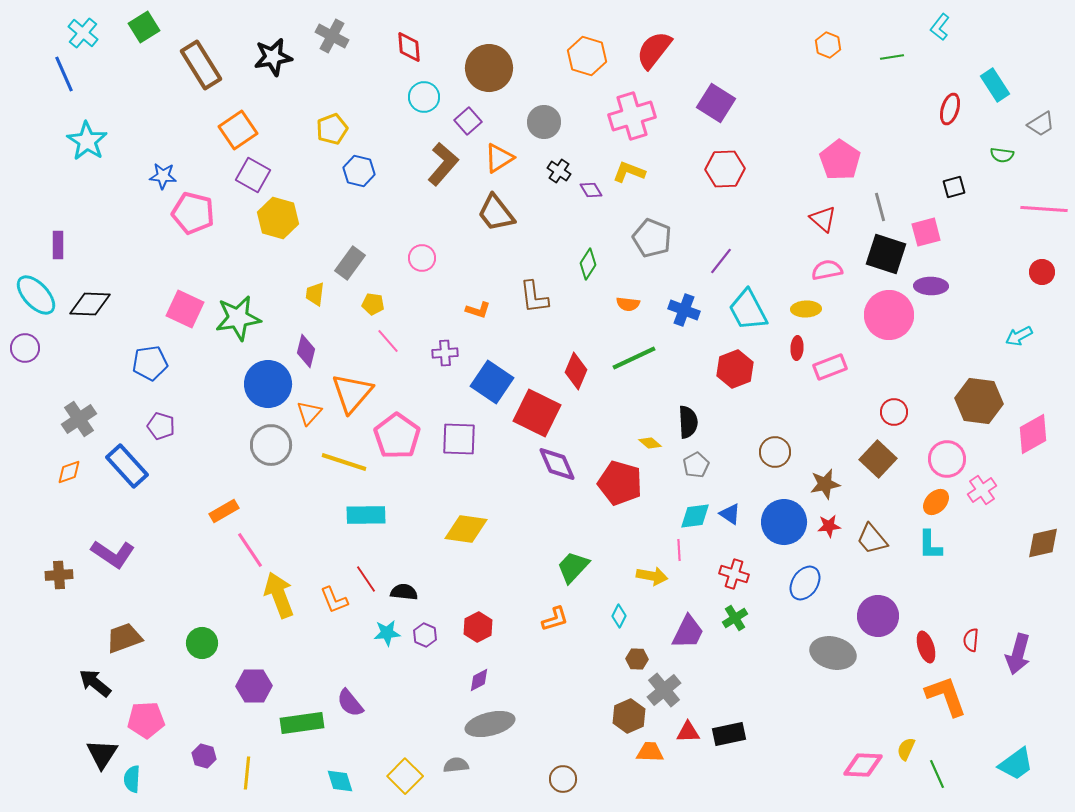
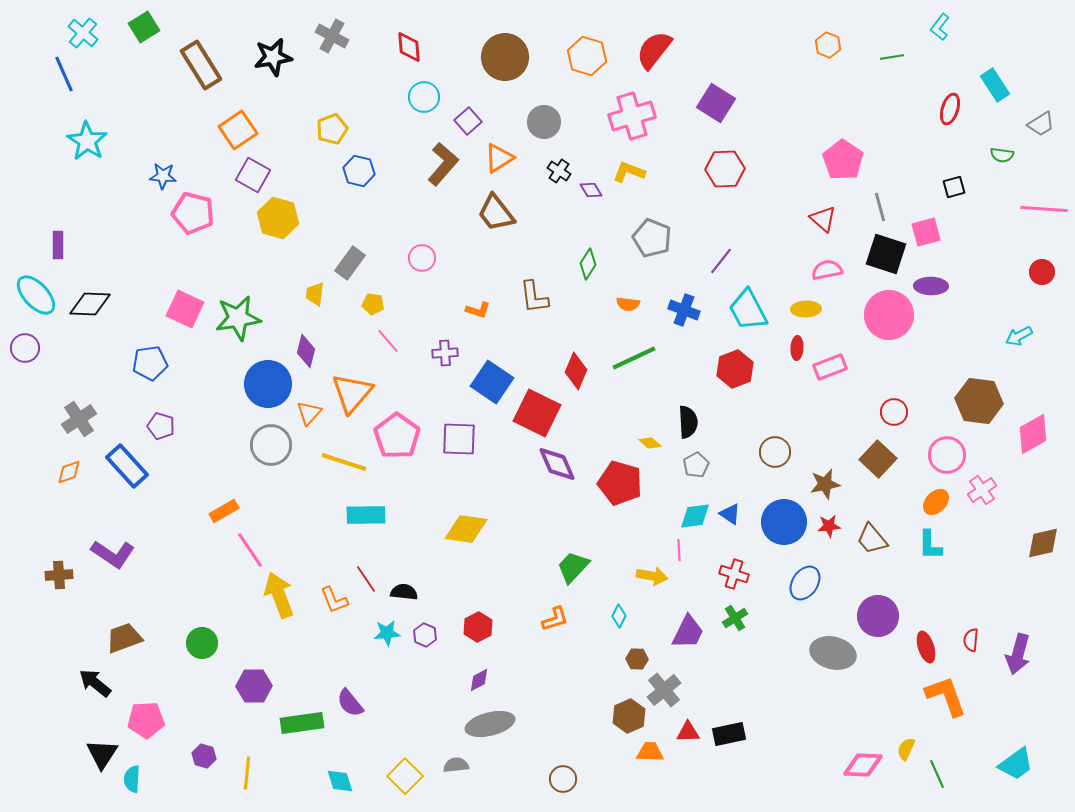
brown circle at (489, 68): moved 16 px right, 11 px up
pink pentagon at (840, 160): moved 3 px right
pink circle at (947, 459): moved 4 px up
